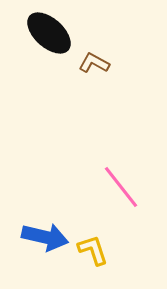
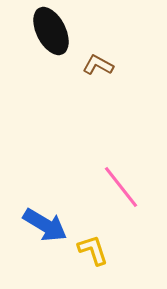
black ellipse: moved 2 px right, 2 px up; rotated 21 degrees clockwise
brown L-shape: moved 4 px right, 2 px down
blue arrow: moved 12 px up; rotated 18 degrees clockwise
